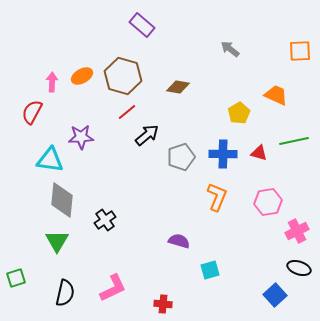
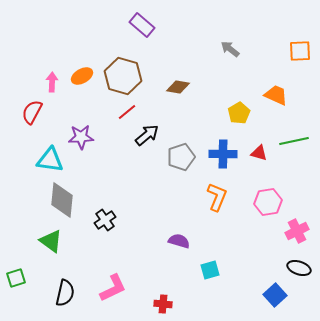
green triangle: moved 6 px left; rotated 25 degrees counterclockwise
